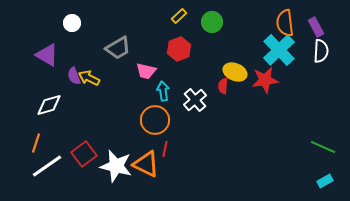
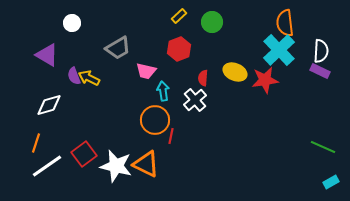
purple rectangle: moved 4 px right, 44 px down; rotated 36 degrees counterclockwise
red semicircle: moved 20 px left, 8 px up
red line: moved 6 px right, 13 px up
cyan rectangle: moved 6 px right, 1 px down
